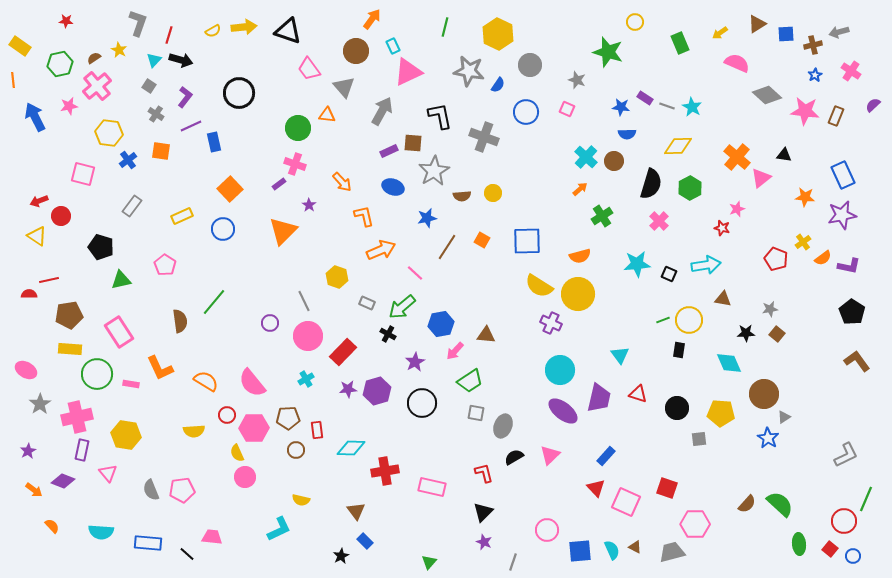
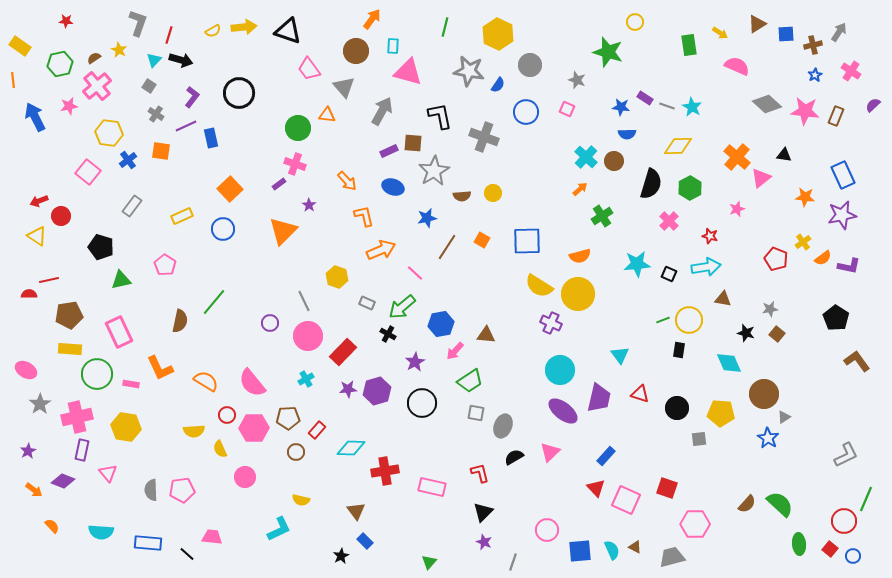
gray arrow at (839, 32): rotated 138 degrees clockwise
yellow arrow at (720, 33): rotated 112 degrees counterclockwise
green rectangle at (680, 43): moved 9 px right, 2 px down; rotated 15 degrees clockwise
cyan rectangle at (393, 46): rotated 28 degrees clockwise
pink semicircle at (737, 63): moved 3 px down
pink triangle at (408, 72): rotated 40 degrees clockwise
gray diamond at (767, 95): moved 9 px down
purple L-shape at (185, 97): moved 7 px right
purple line at (191, 126): moved 5 px left
blue rectangle at (214, 142): moved 3 px left, 4 px up
pink square at (83, 174): moved 5 px right, 2 px up; rotated 25 degrees clockwise
orange arrow at (342, 182): moved 5 px right, 1 px up
pink cross at (659, 221): moved 10 px right
red star at (722, 228): moved 12 px left, 8 px down
cyan arrow at (706, 265): moved 2 px down
black pentagon at (852, 312): moved 16 px left, 6 px down
brown semicircle at (180, 321): rotated 20 degrees clockwise
pink rectangle at (119, 332): rotated 8 degrees clockwise
black star at (746, 333): rotated 18 degrees clockwise
red triangle at (638, 394): moved 2 px right
red rectangle at (317, 430): rotated 48 degrees clockwise
yellow hexagon at (126, 435): moved 8 px up
brown circle at (296, 450): moved 2 px down
yellow semicircle at (237, 453): moved 17 px left, 4 px up
pink triangle at (550, 455): moved 3 px up
red L-shape at (484, 473): moved 4 px left
gray semicircle at (151, 490): rotated 20 degrees clockwise
pink square at (626, 502): moved 2 px up
gray trapezoid at (672, 552): moved 5 px down
